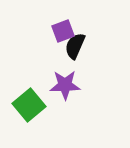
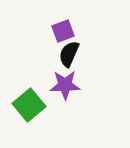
black semicircle: moved 6 px left, 8 px down
